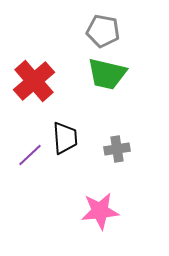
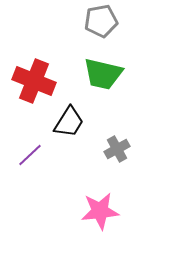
gray pentagon: moved 2 px left, 10 px up; rotated 20 degrees counterclockwise
green trapezoid: moved 4 px left
red cross: rotated 27 degrees counterclockwise
black trapezoid: moved 4 px right, 16 px up; rotated 36 degrees clockwise
gray cross: rotated 20 degrees counterclockwise
